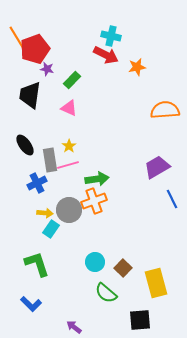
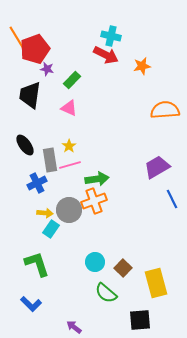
orange star: moved 5 px right, 1 px up
pink line: moved 2 px right
